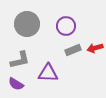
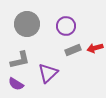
purple triangle: rotated 45 degrees counterclockwise
